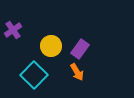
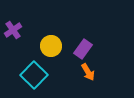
purple rectangle: moved 3 px right
orange arrow: moved 11 px right
